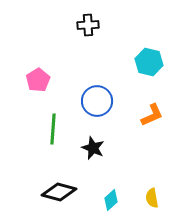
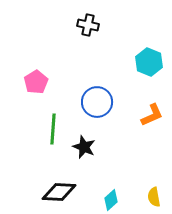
black cross: rotated 15 degrees clockwise
cyan hexagon: rotated 8 degrees clockwise
pink pentagon: moved 2 px left, 2 px down
blue circle: moved 1 px down
black star: moved 9 px left, 1 px up
black diamond: rotated 12 degrees counterclockwise
yellow semicircle: moved 2 px right, 1 px up
